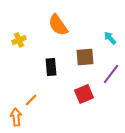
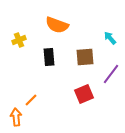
orange semicircle: moved 1 px left; rotated 35 degrees counterclockwise
black rectangle: moved 2 px left, 10 px up
